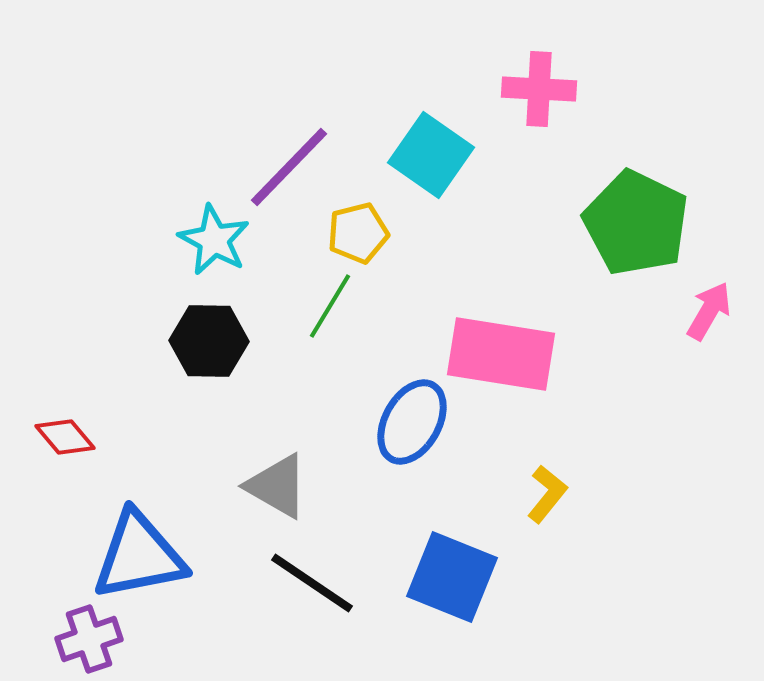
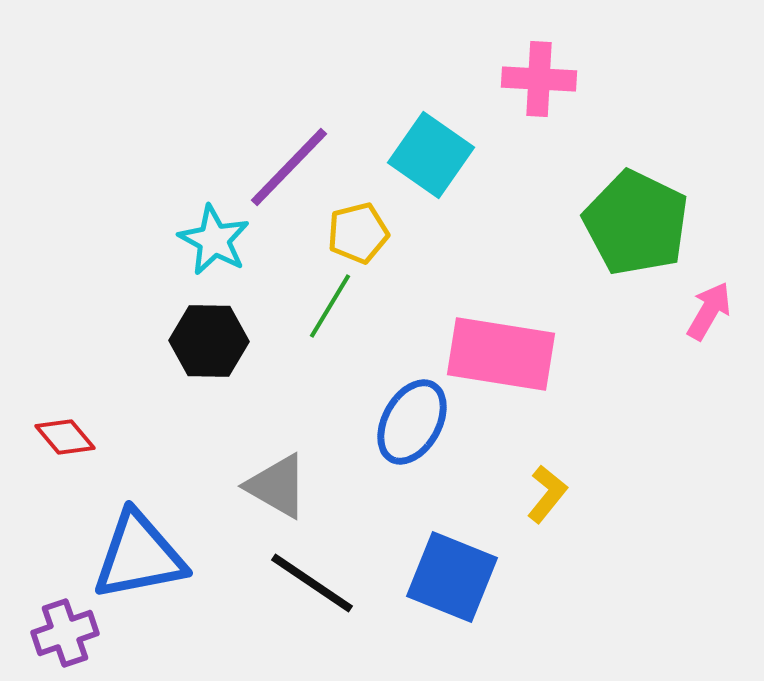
pink cross: moved 10 px up
purple cross: moved 24 px left, 6 px up
